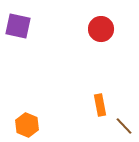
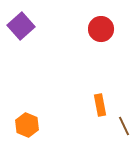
purple square: moved 3 px right; rotated 36 degrees clockwise
brown line: rotated 18 degrees clockwise
